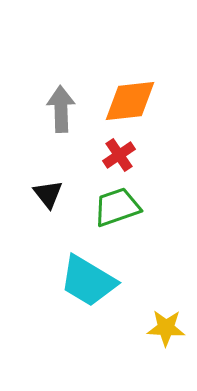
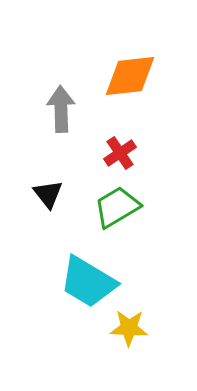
orange diamond: moved 25 px up
red cross: moved 1 px right, 2 px up
green trapezoid: rotated 12 degrees counterclockwise
cyan trapezoid: moved 1 px down
yellow star: moved 37 px left
